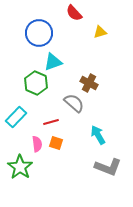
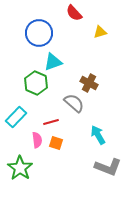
pink semicircle: moved 4 px up
green star: moved 1 px down
